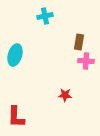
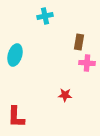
pink cross: moved 1 px right, 2 px down
